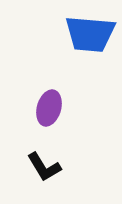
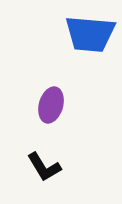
purple ellipse: moved 2 px right, 3 px up
